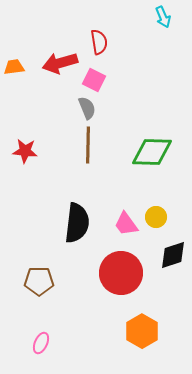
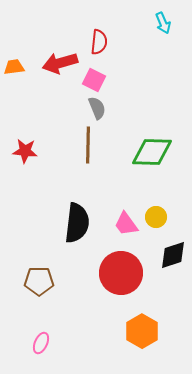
cyan arrow: moved 6 px down
red semicircle: rotated 15 degrees clockwise
gray semicircle: moved 10 px right
